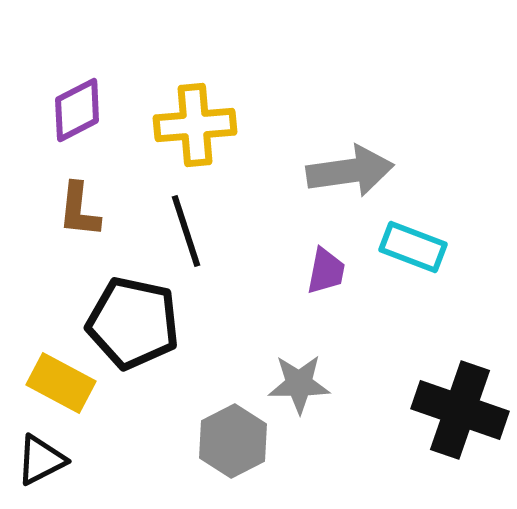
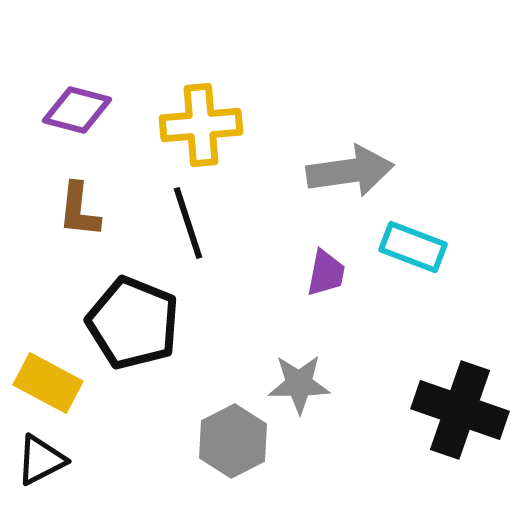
purple diamond: rotated 42 degrees clockwise
yellow cross: moved 6 px right
black line: moved 2 px right, 8 px up
purple trapezoid: moved 2 px down
black pentagon: rotated 10 degrees clockwise
yellow rectangle: moved 13 px left
